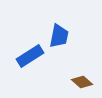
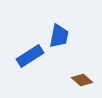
brown diamond: moved 2 px up
